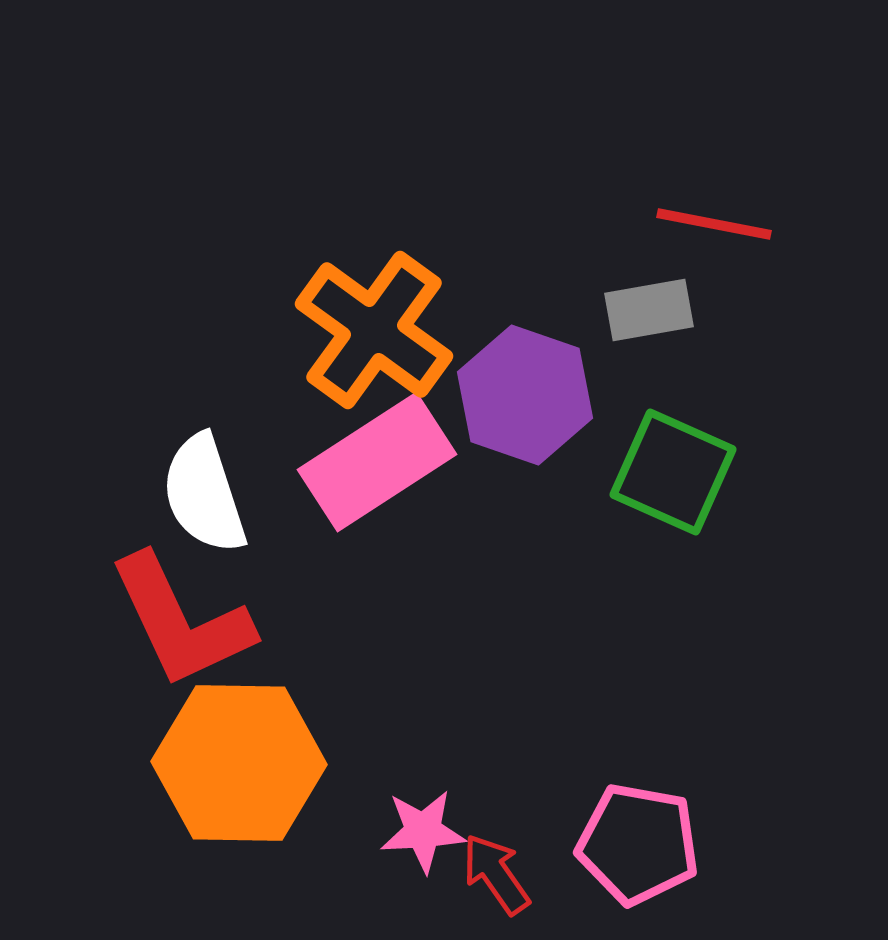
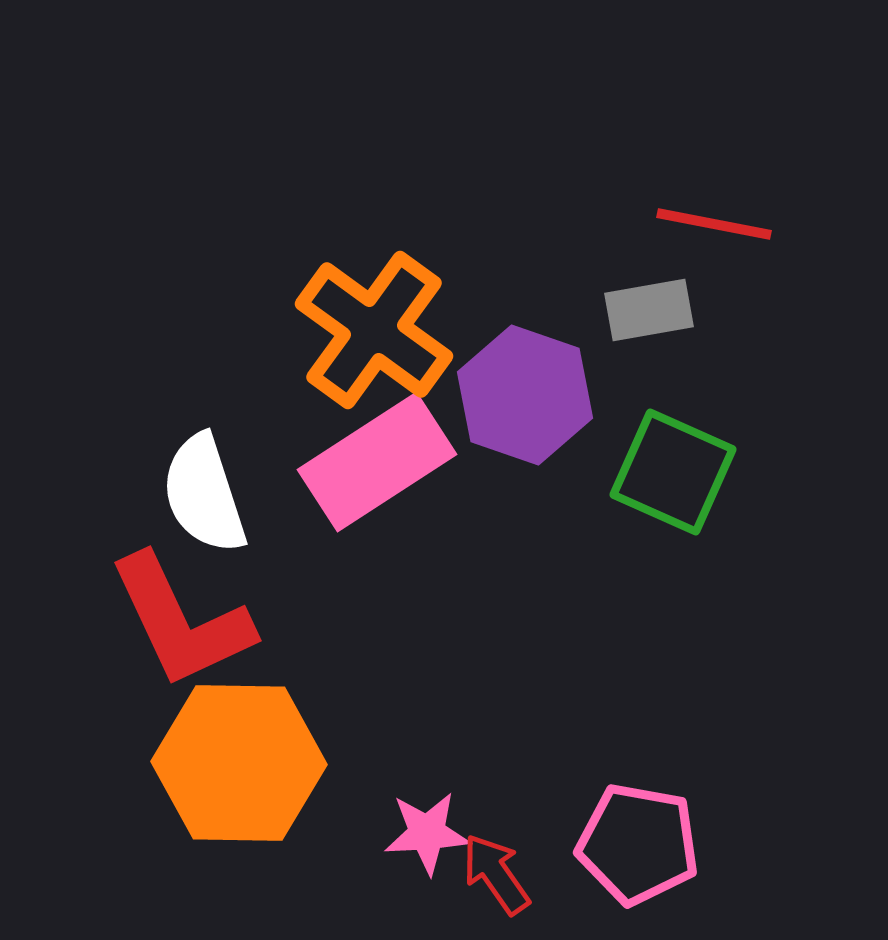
pink star: moved 4 px right, 2 px down
